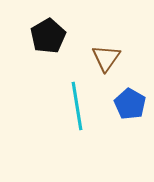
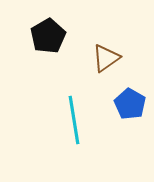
brown triangle: rotated 20 degrees clockwise
cyan line: moved 3 px left, 14 px down
